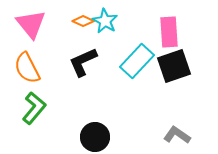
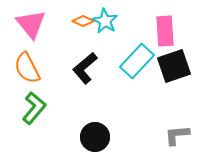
pink rectangle: moved 4 px left, 1 px up
black L-shape: moved 2 px right, 6 px down; rotated 16 degrees counterclockwise
gray L-shape: rotated 40 degrees counterclockwise
